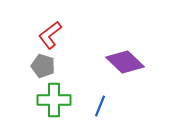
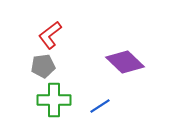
gray pentagon: rotated 25 degrees counterclockwise
blue line: rotated 35 degrees clockwise
